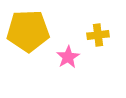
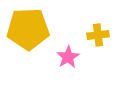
yellow pentagon: moved 2 px up
